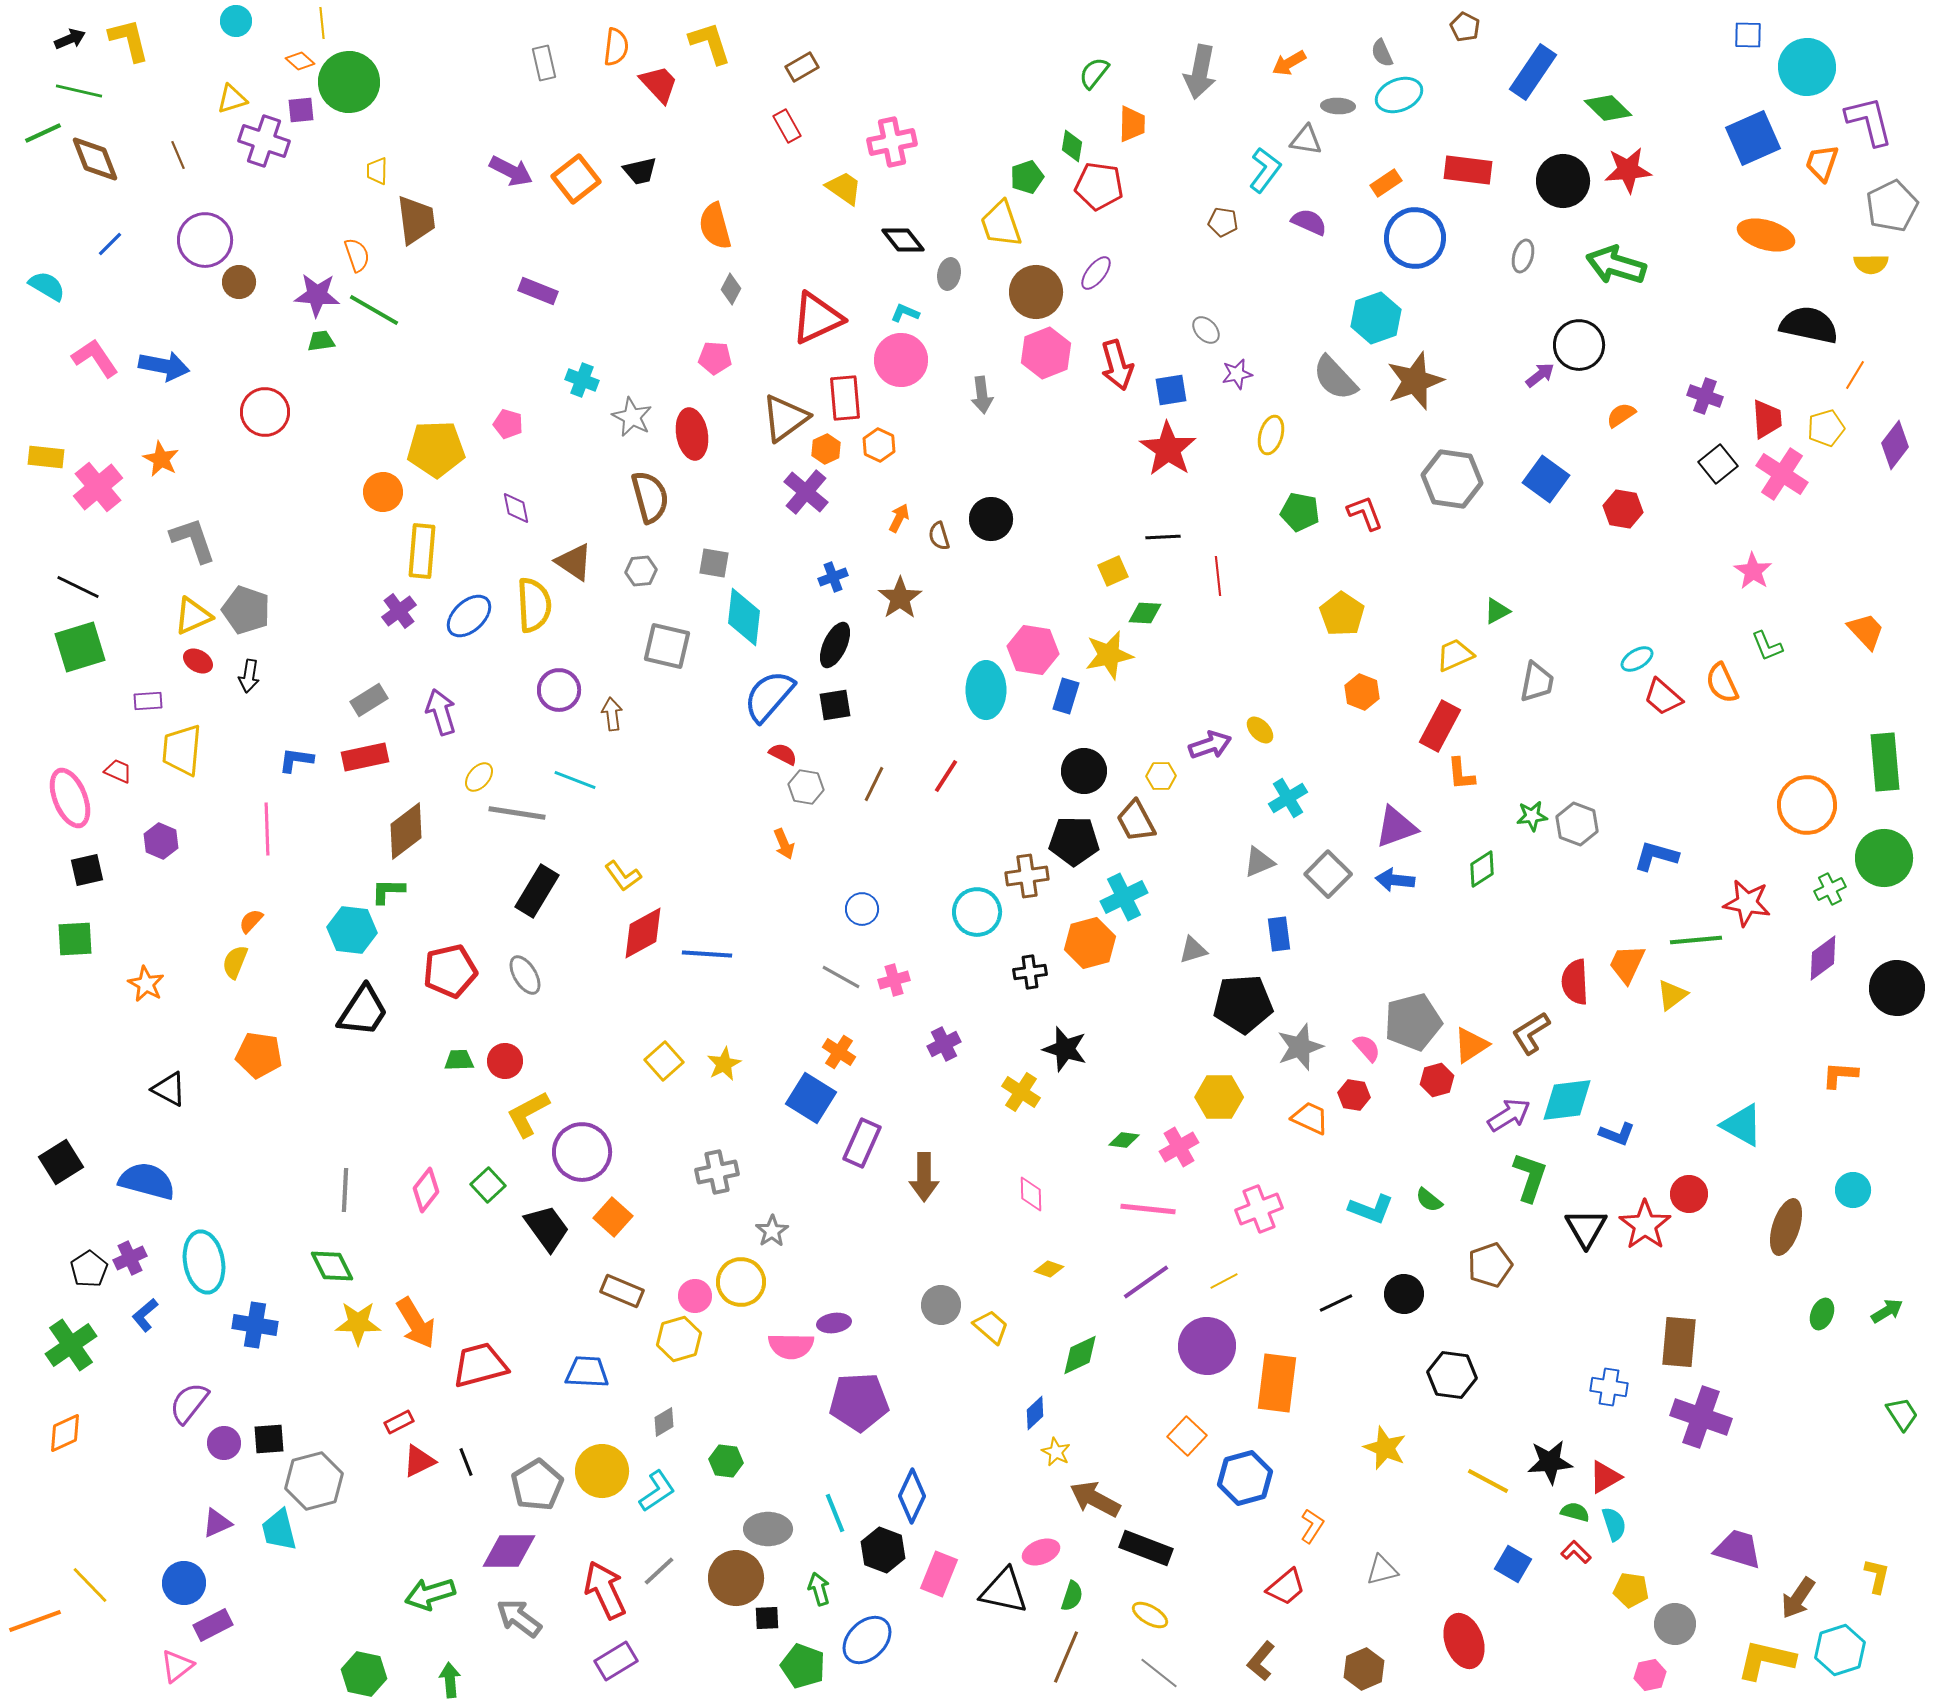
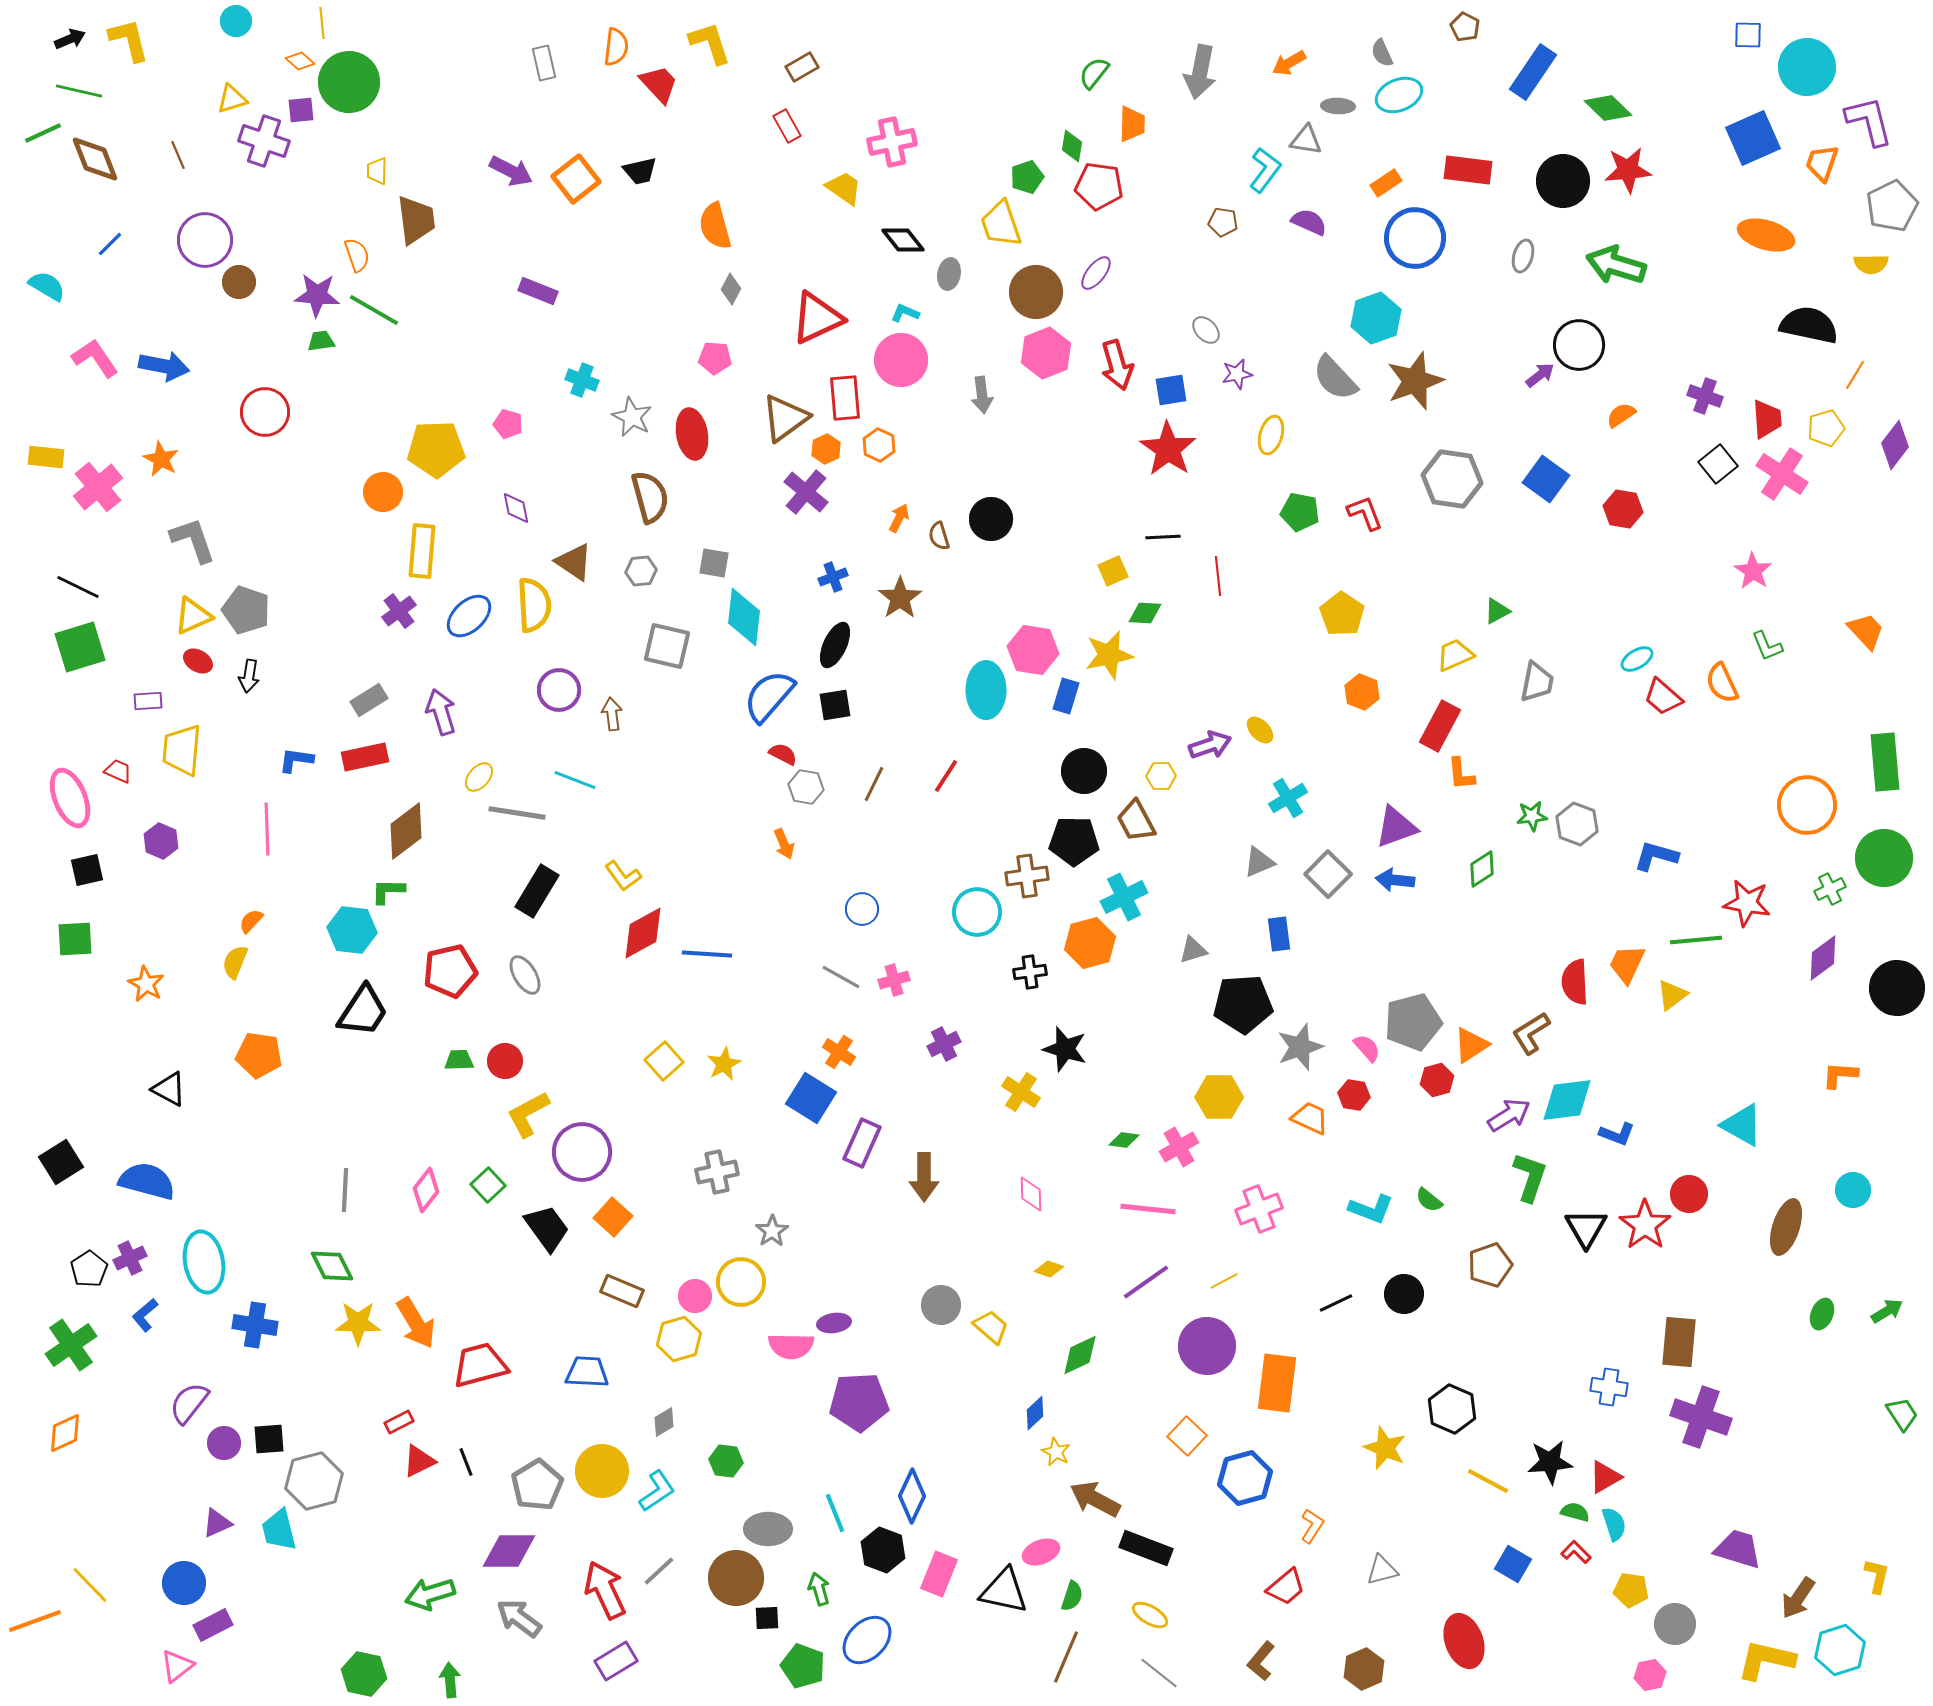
black hexagon at (1452, 1375): moved 34 px down; rotated 15 degrees clockwise
